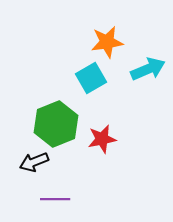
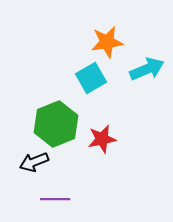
cyan arrow: moved 1 px left
